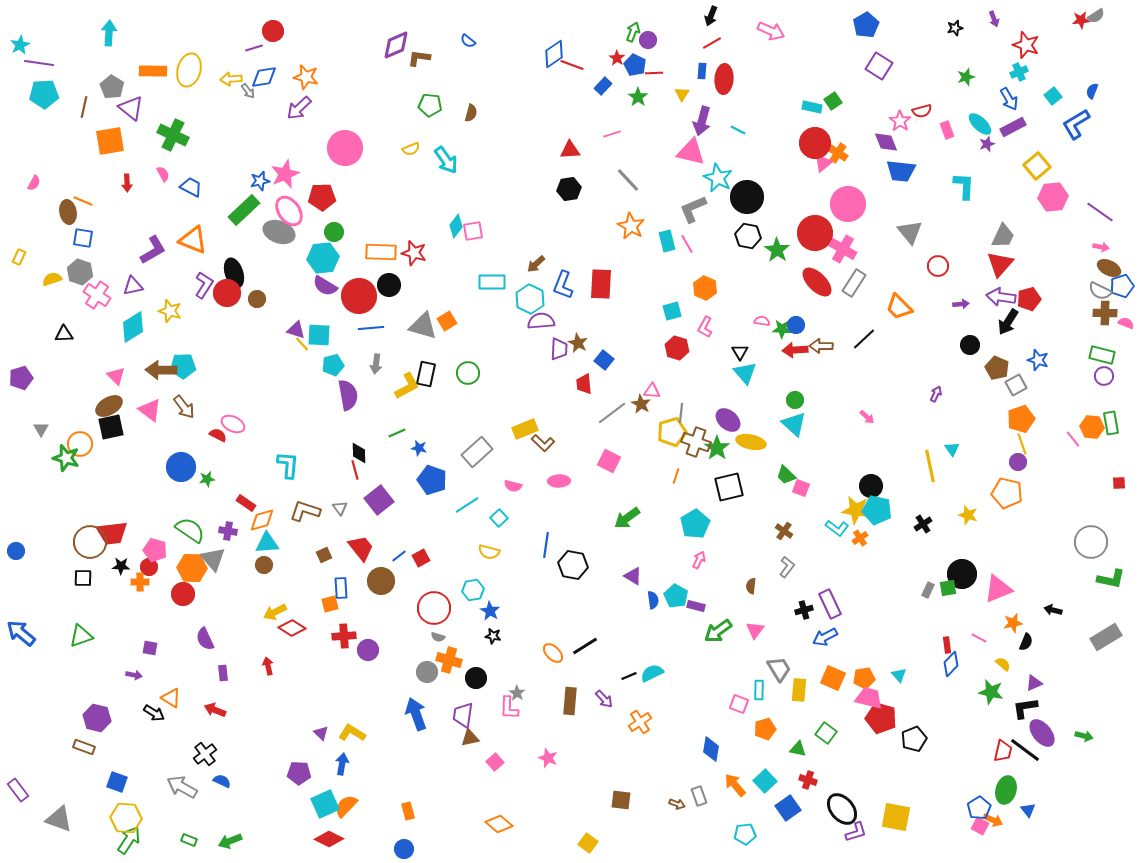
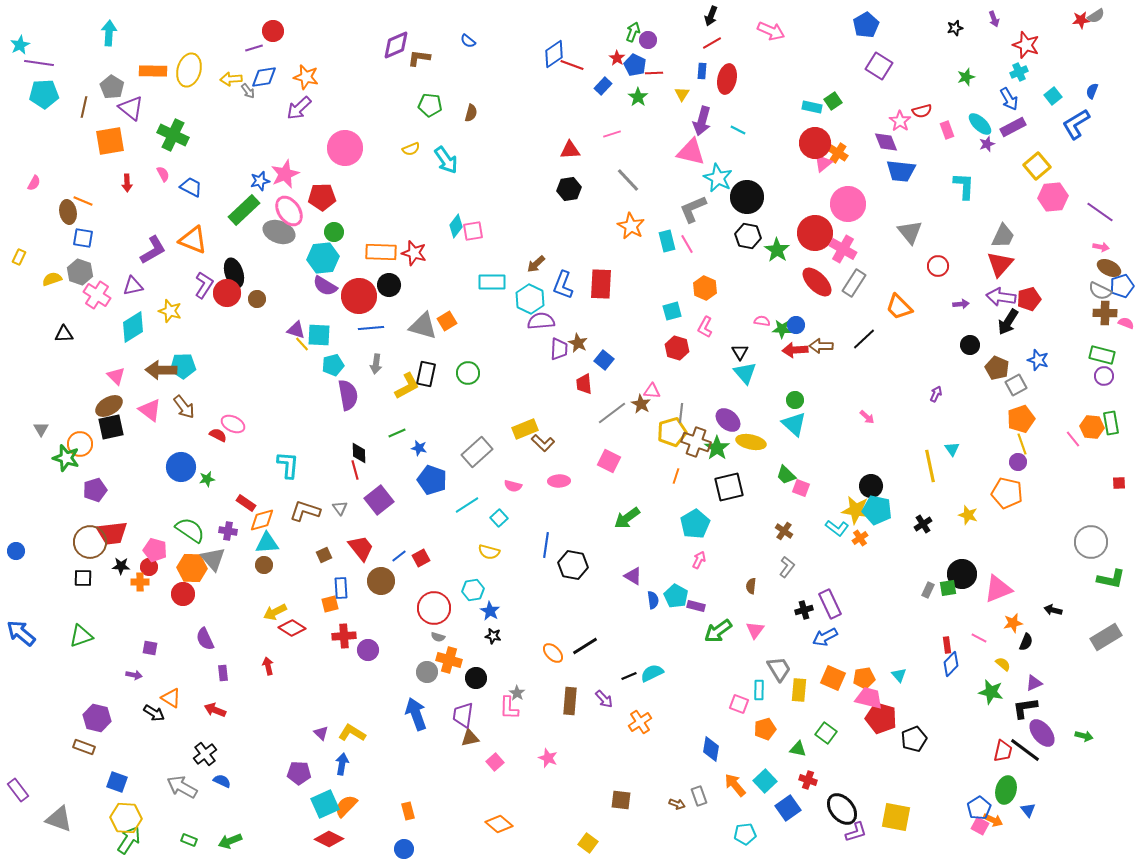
red ellipse at (724, 79): moved 3 px right; rotated 8 degrees clockwise
purple pentagon at (21, 378): moved 74 px right, 112 px down
